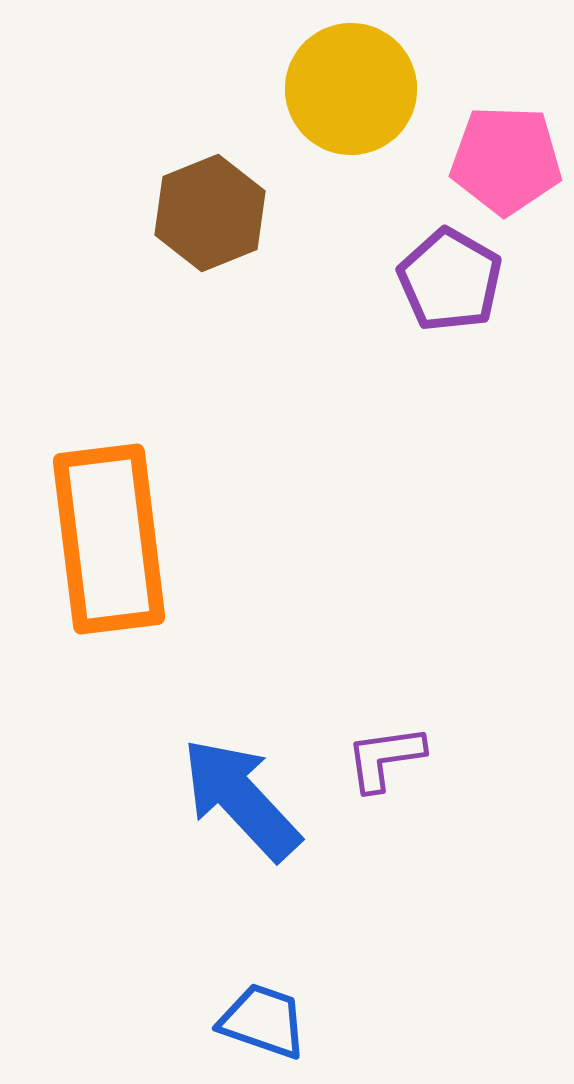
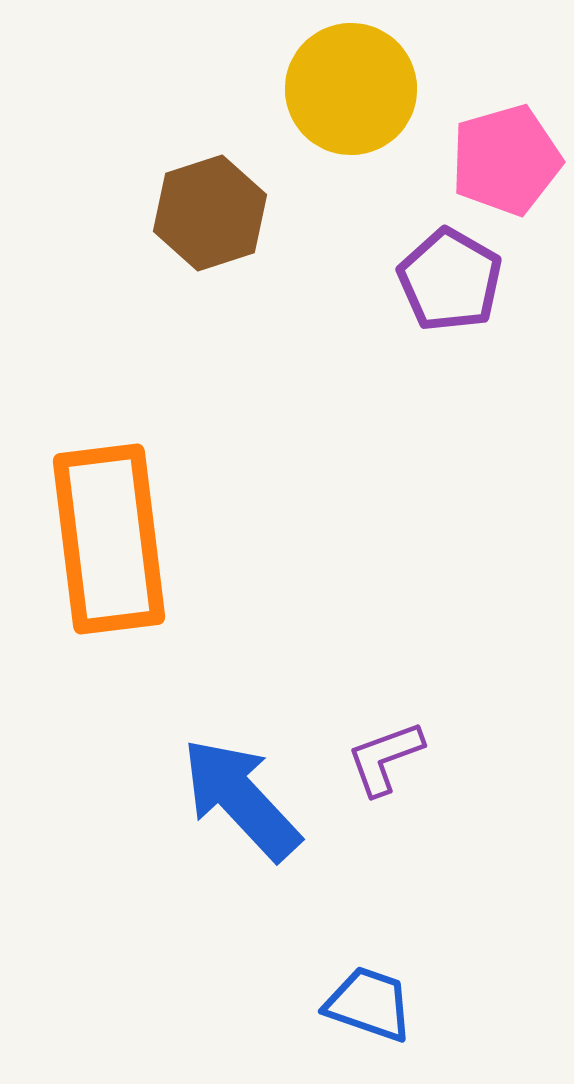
pink pentagon: rotated 18 degrees counterclockwise
brown hexagon: rotated 4 degrees clockwise
purple L-shape: rotated 12 degrees counterclockwise
blue trapezoid: moved 106 px right, 17 px up
